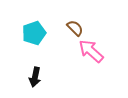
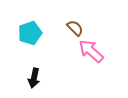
cyan pentagon: moved 4 px left
black arrow: moved 1 px left, 1 px down
